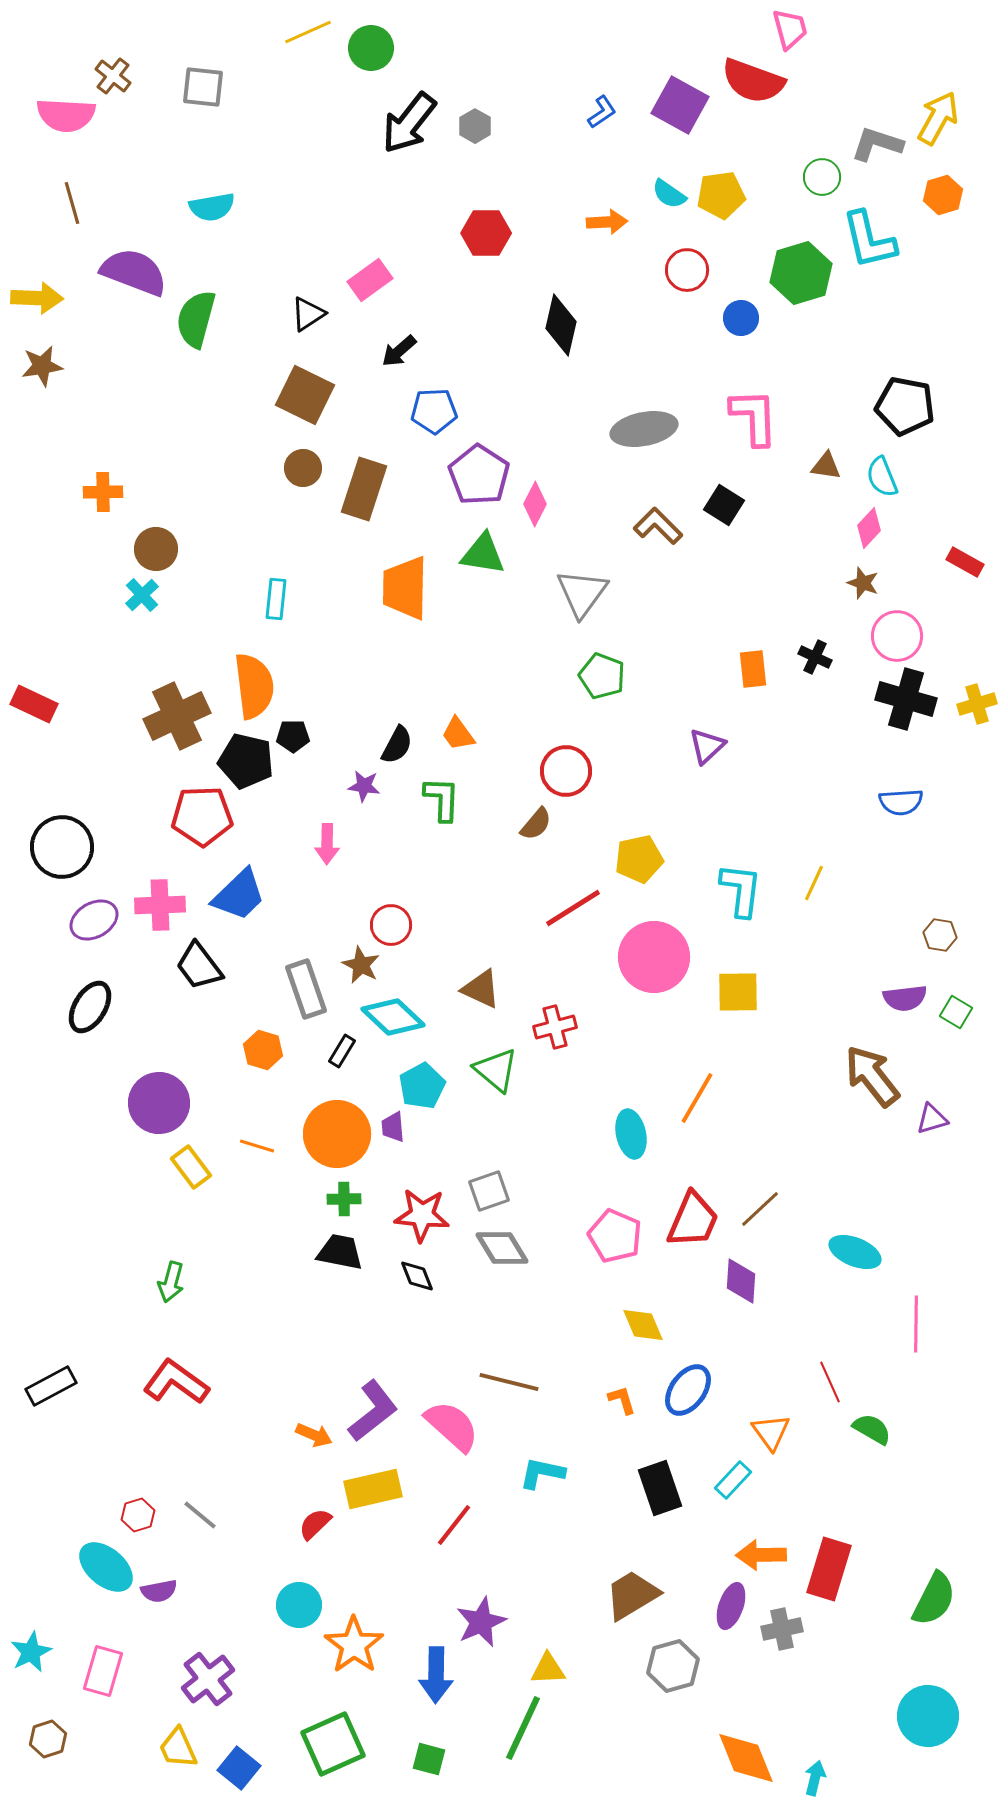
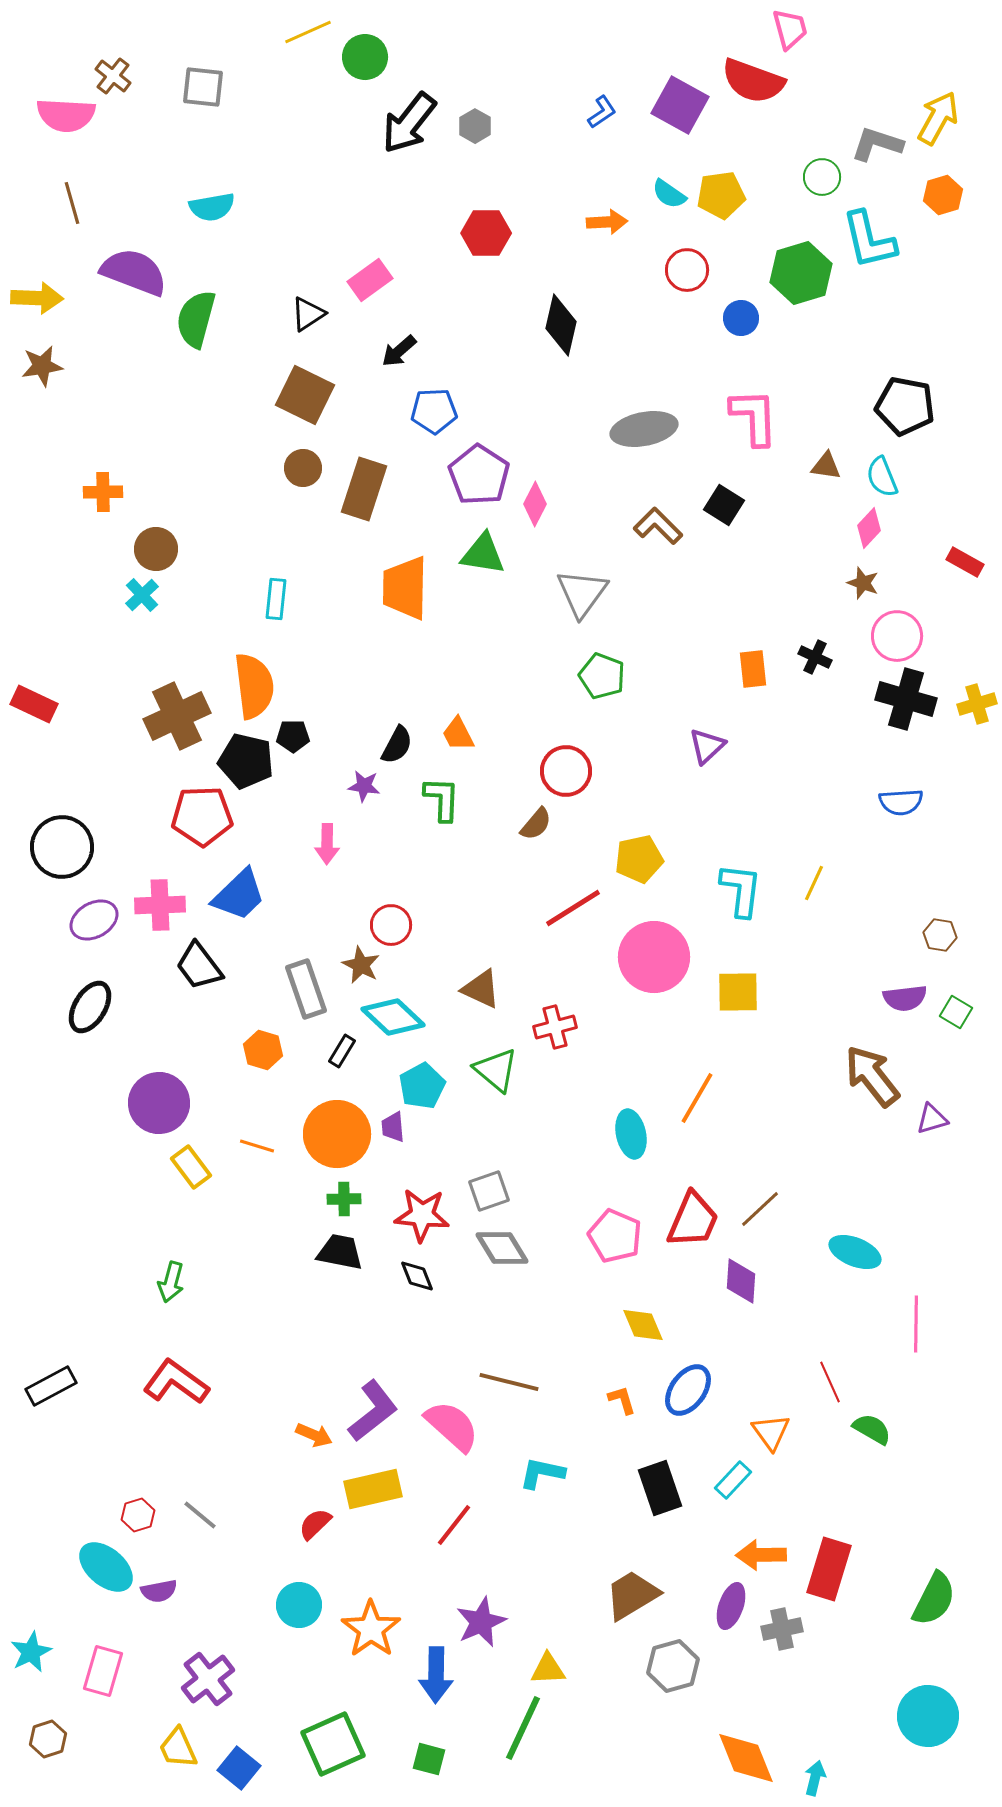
green circle at (371, 48): moved 6 px left, 9 px down
orange trapezoid at (458, 734): rotated 9 degrees clockwise
orange star at (354, 1645): moved 17 px right, 16 px up
